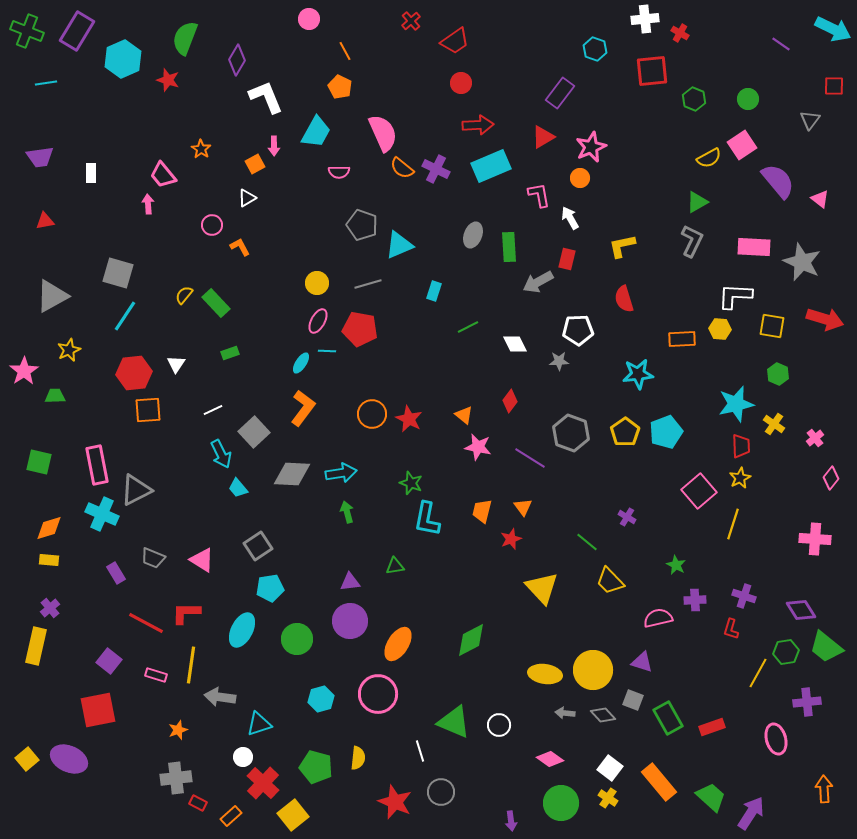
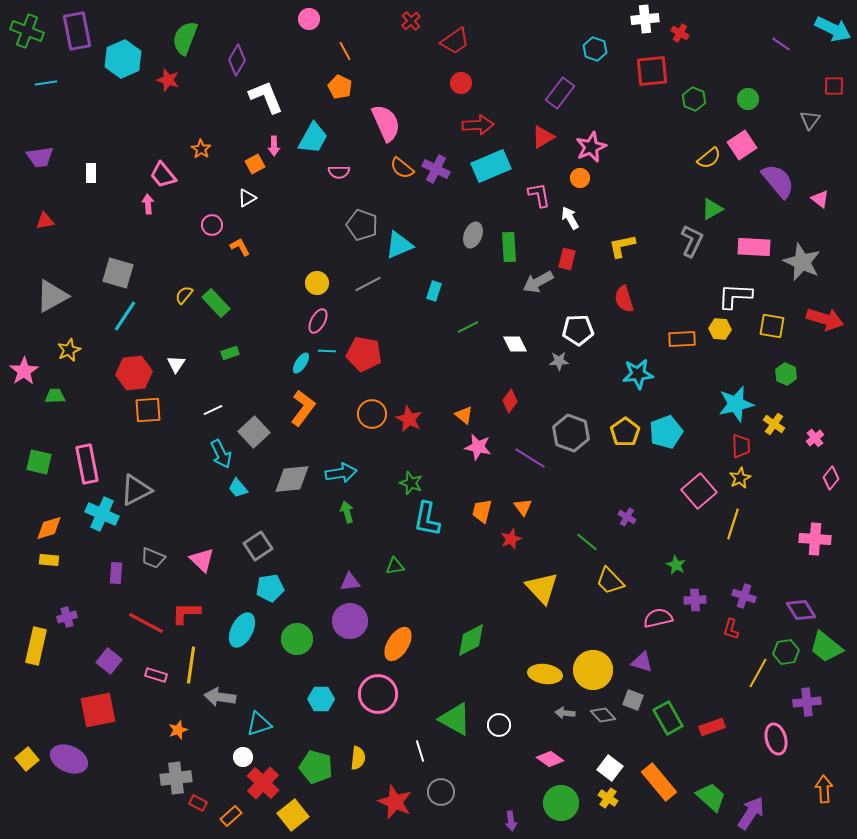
purple rectangle at (77, 31): rotated 42 degrees counterclockwise
cyan trapezoid at (316, 132): moved 3 px left, 6 px down
pink semicircle at (383, 133): moved 3 px right, 10 px up
yellow semicircle at (709, 158): rotated 10 degrees counterclockwise
green triangle at (697, 202): moved 15 px right, 7 px down
gray line at (368, 284): rotated 12 degrees counterclockwise
red pentagon at (360, 329): moved 4 px right, 25 px down
green hexagon at (778, 374): moved 8 px right
pink rectangle at (97, 465): moved 10 px left, 1 px up
gray diamond at (292, 474): moved 5 px down; rotated 9 degrees counterclockwise
pink triangle at (202, 560): rotated 12 degrees clockwise
purple rectangle at (116, 573): rotated 35 degrees clockwise
purple cross at (50, 608): moved 17 px right, 9 px down; rotated 24 degrees clockwise
cyan hexagon at (321, 699): rotated 15 degrees clockwise
green triangle at (454, 722): moved 1 px right, 3 px up; rotated 6 degrees clockwise
